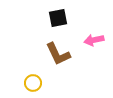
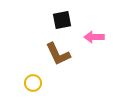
black square: moved 4 px right, 2 px down
pink arrow: moved 3 px up; rotated 12 degrees clockwise
